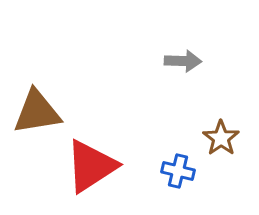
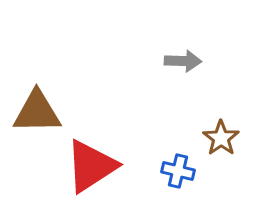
brown triangle: rotated 8 degrees clockwise
